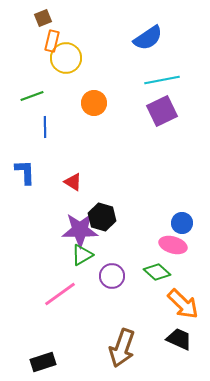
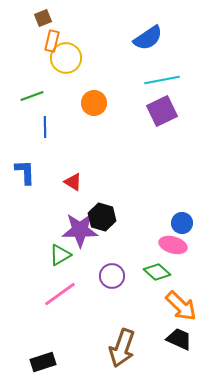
green triangle: moved 22 px left
orange arrow: moved 2 px left, 2 px down
